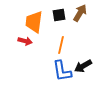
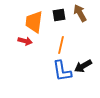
brown arrow: rotated 60 degrees counterclockwise
